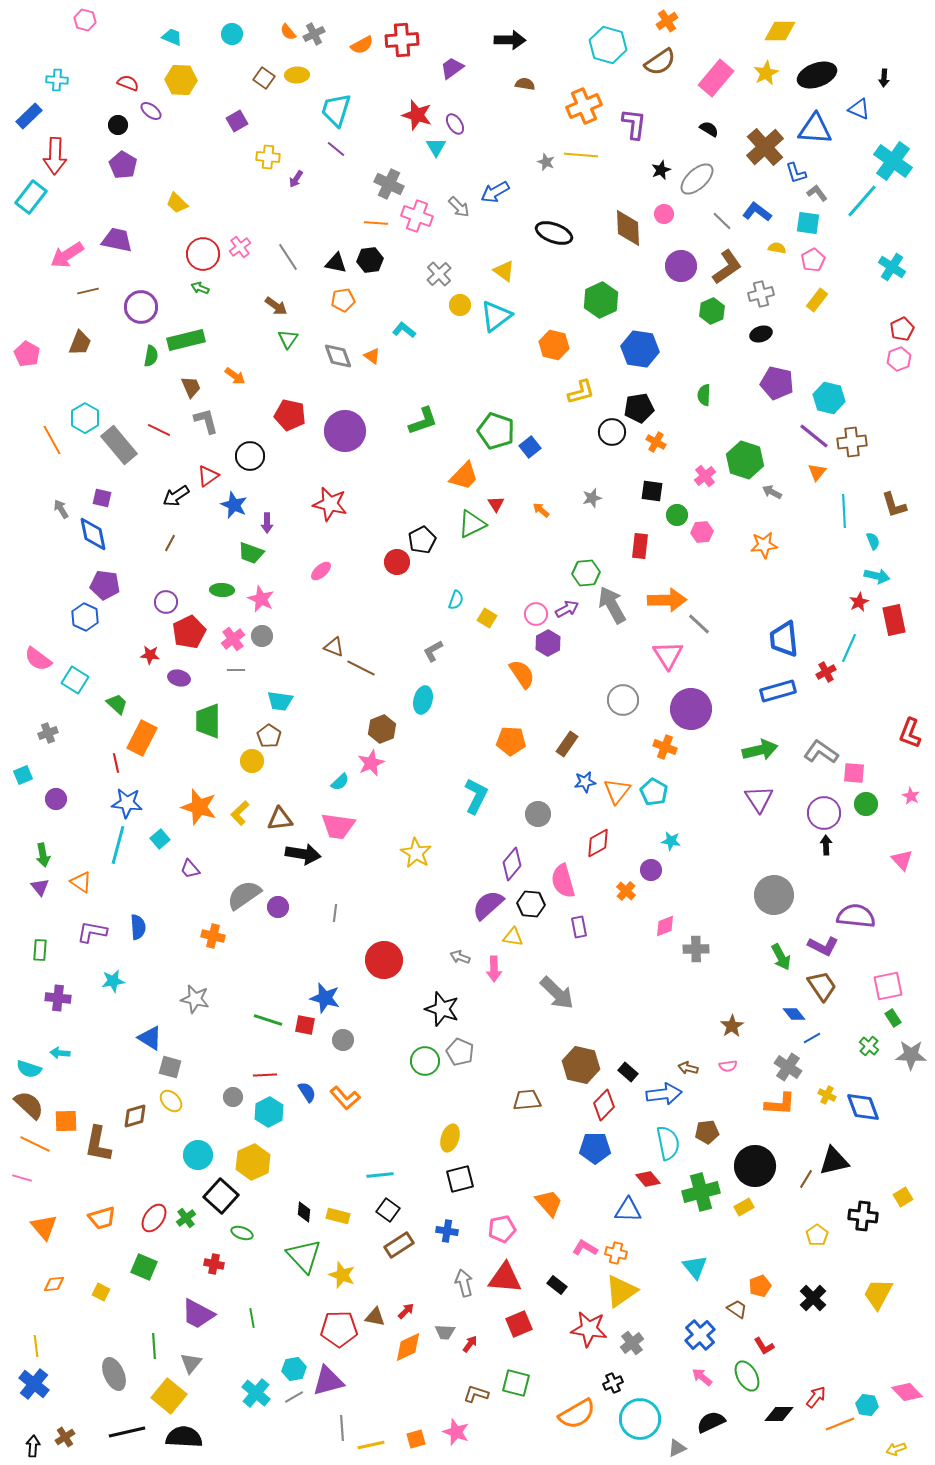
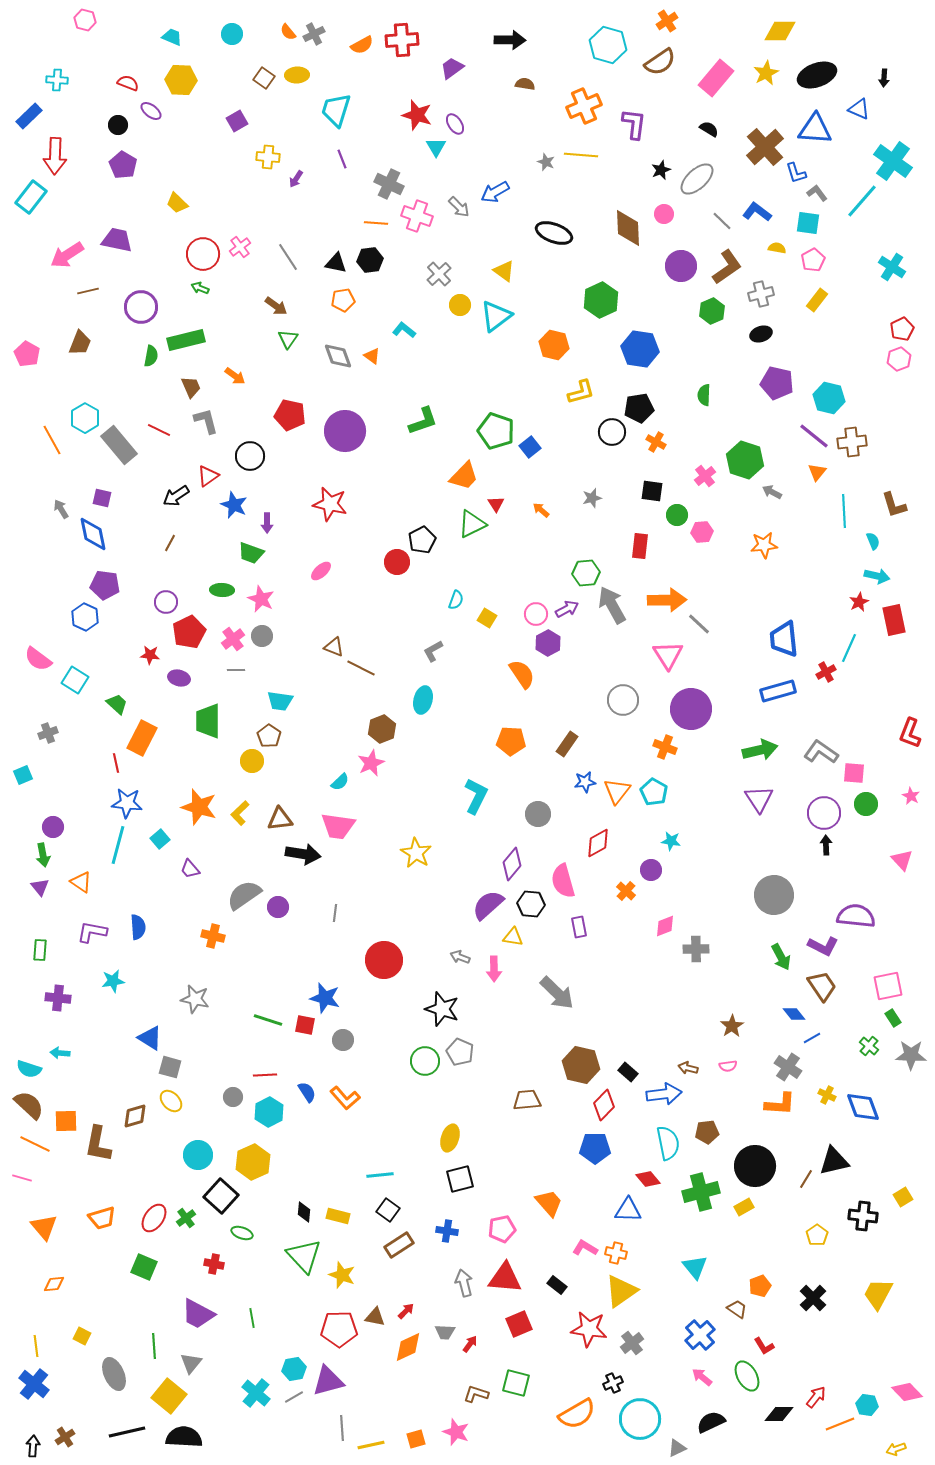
purple line at (336, 149): moved 6 px right, 10 px down; rotated 30 degrees clockwise
purple circle at (56, 799): moved 3 px left, 28 px down
yellow square at (101, 1292): moved 19 px left, 44 px down
